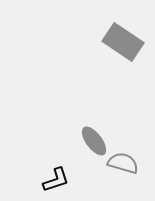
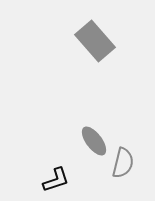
gray rectangle: moved 28 px left, 1 px up; rotated 15 degrees clockwise
gray semicircle: rotated 88 degrees clockwise
